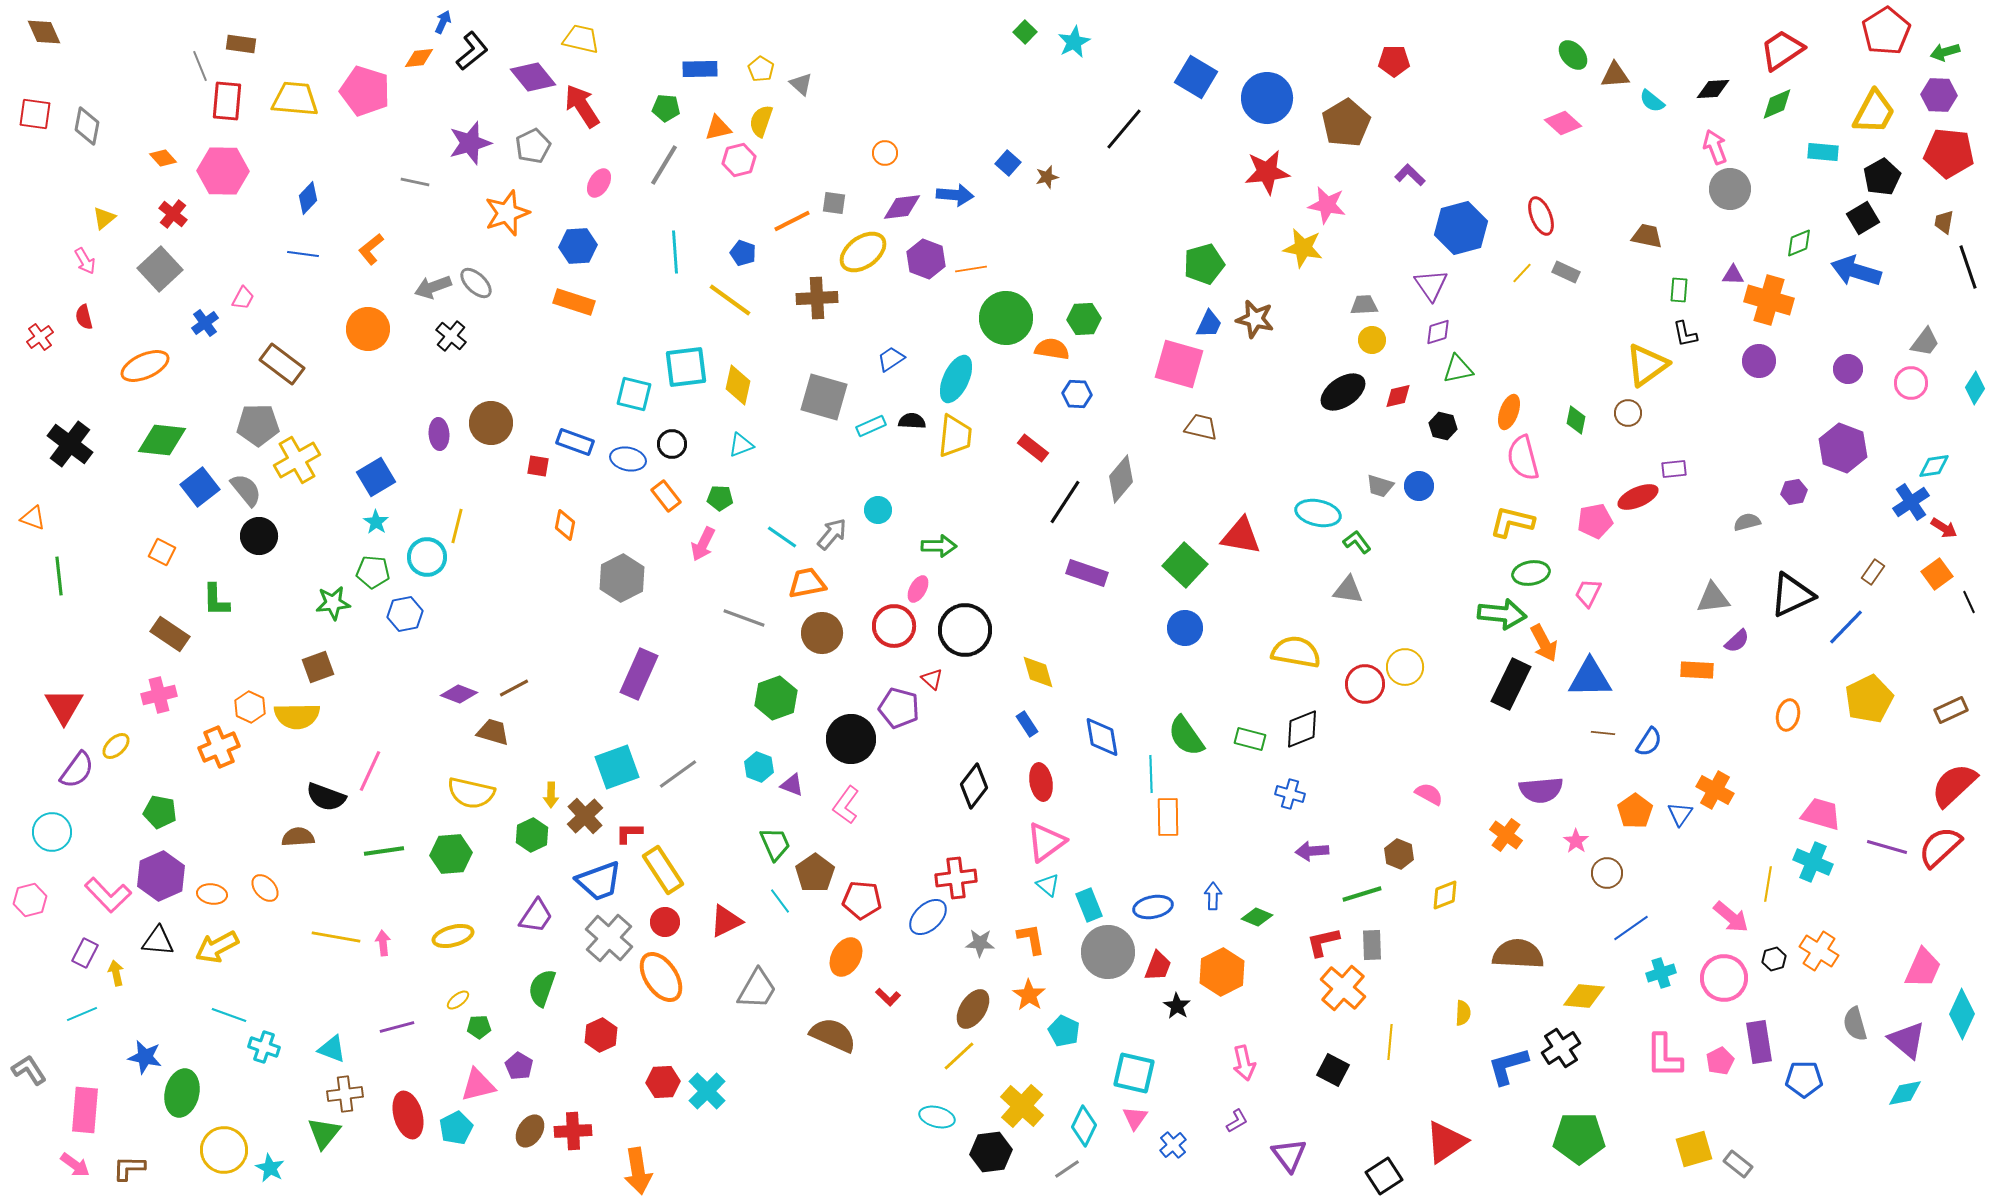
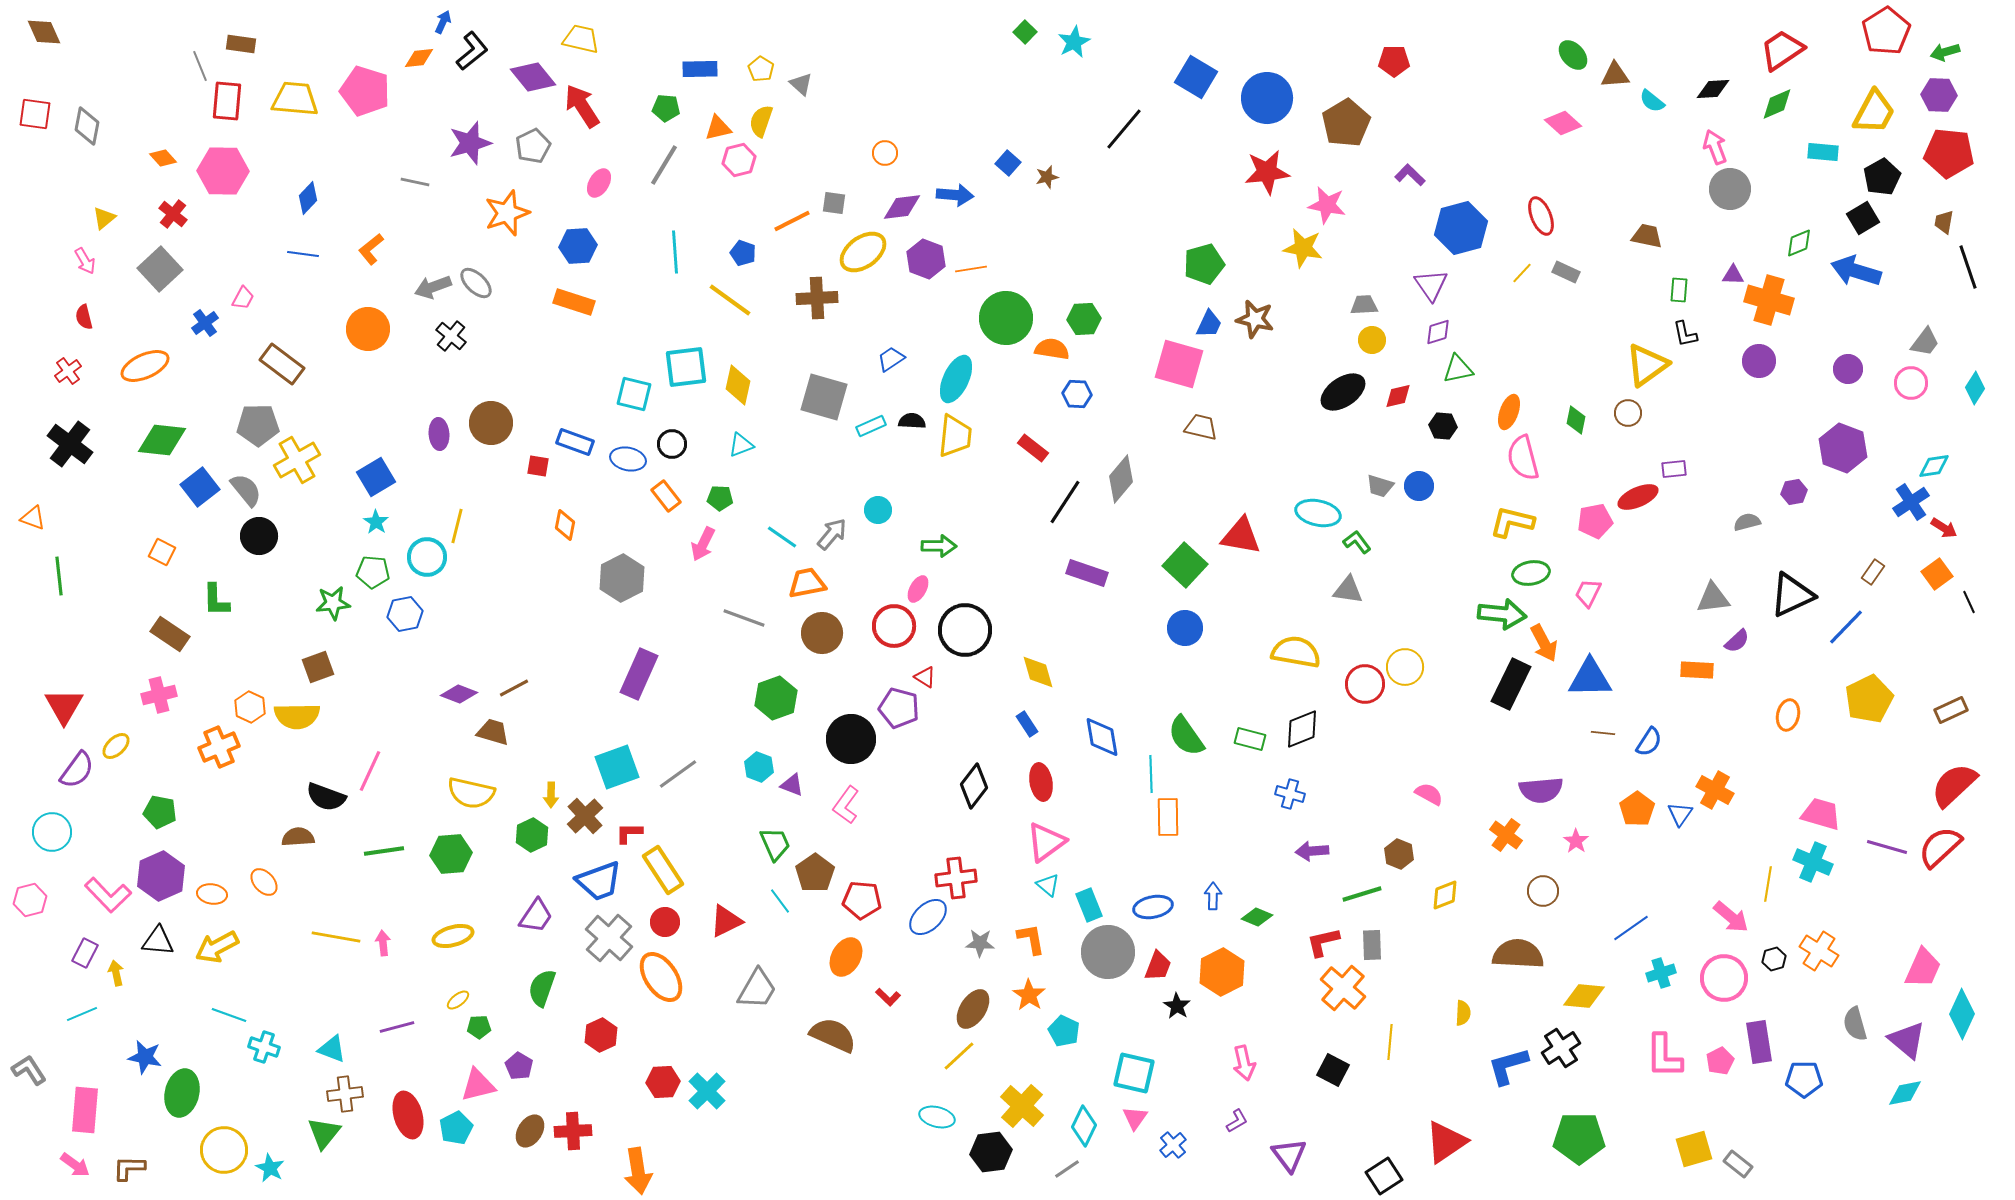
red cross at (40, 337): moved 28 px right, 34 px down
black hexagon at (1443, 426): rotated 8 degrees counterclockwise
red triangle at (932, 679): moved 7 px left, 2 px up; rotated 10 degrees counterclockwise
orange pentagon at (1635, 811): moved 2 px right, 2 px up
brown circle at (1607, 873): moved 64 px left, 18 px down
orange ellipse at (265, 888): moved 1 px left, 6 px up
